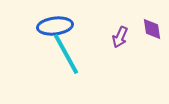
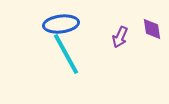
blue ellipse: moved 6 px right, 2 px up
